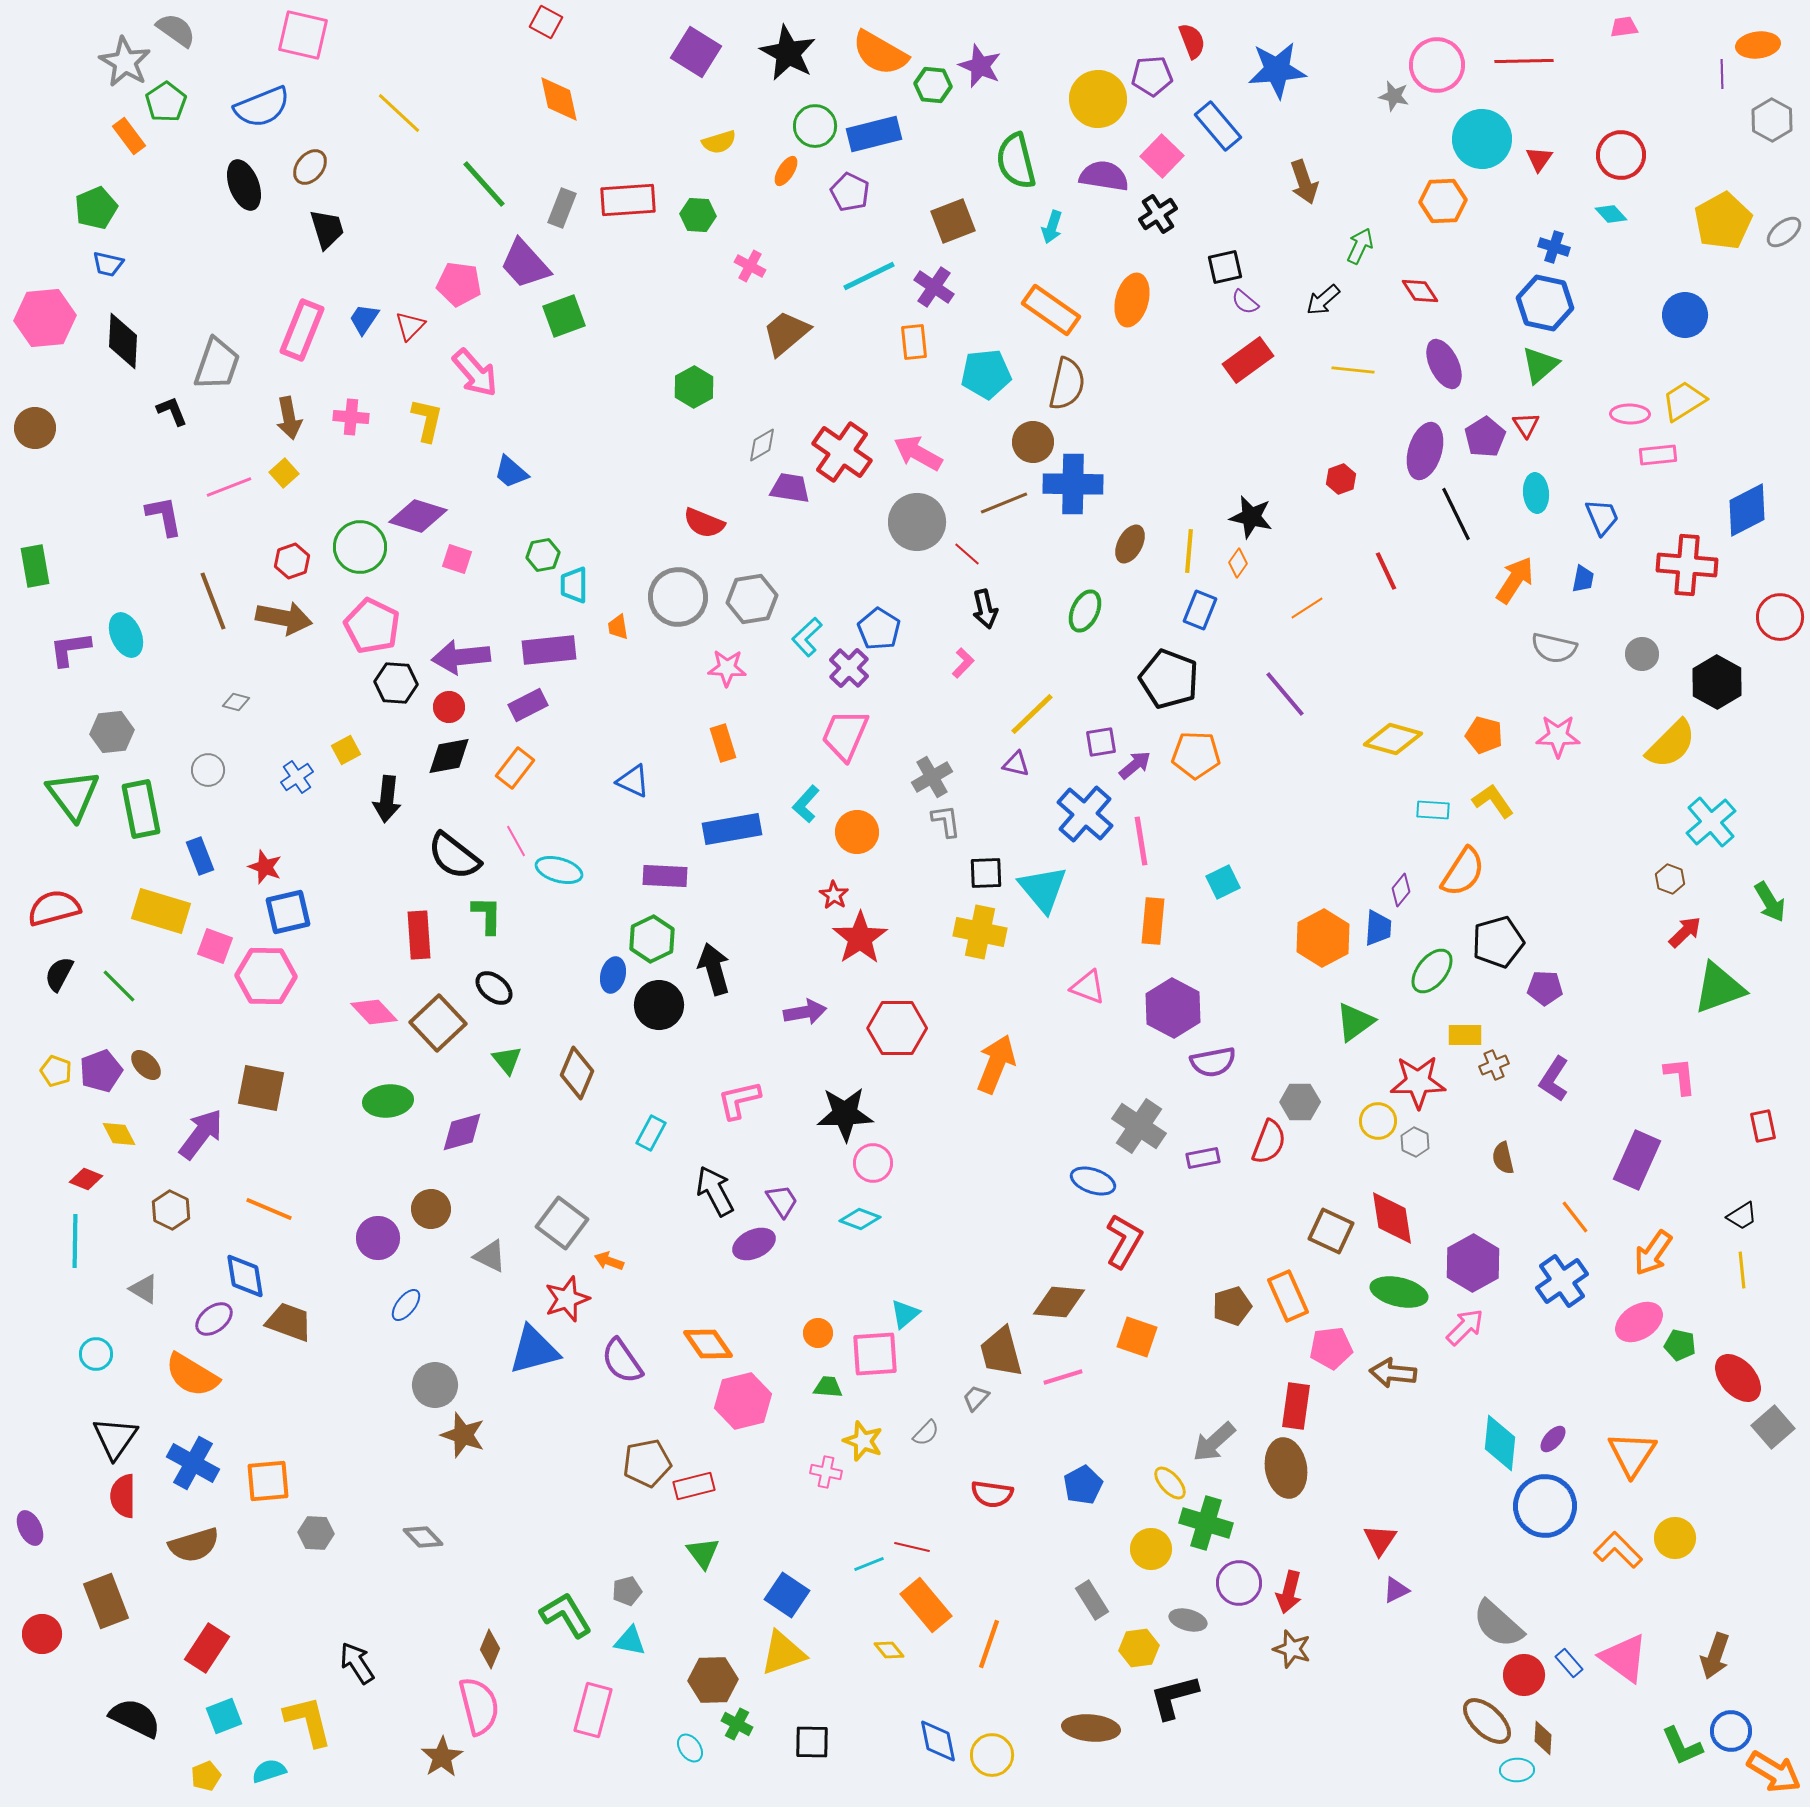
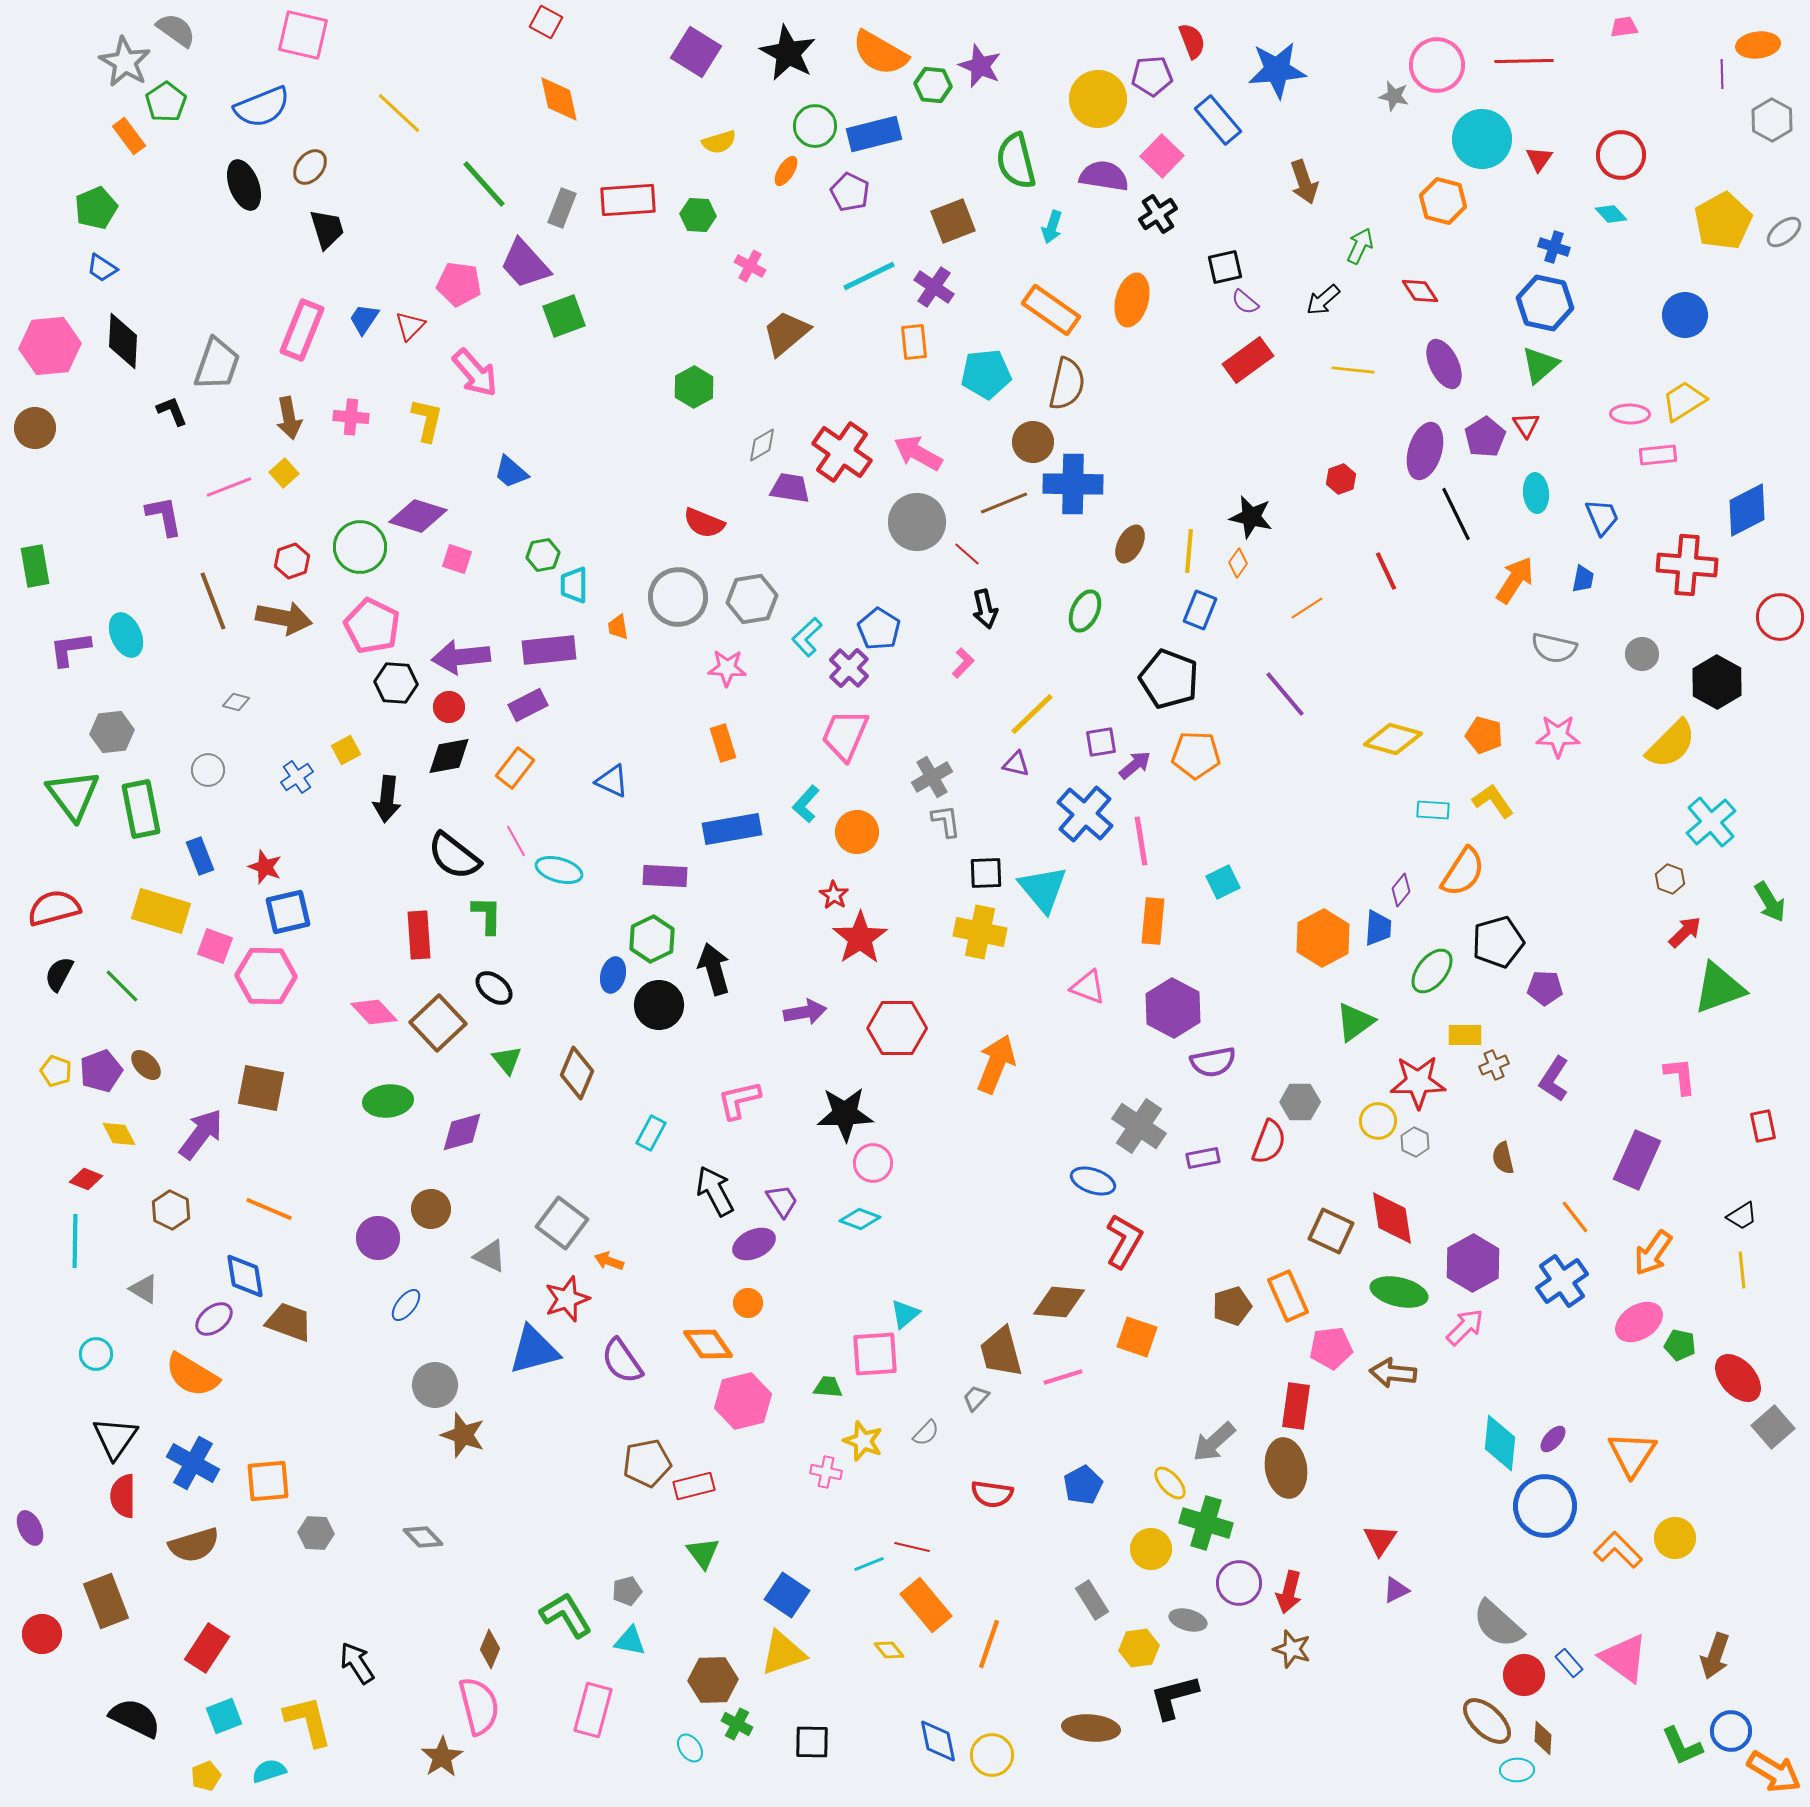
blue rectangle at (1218, 126): moved 6 px up
orange hexagon at (1443, 201): rotated 18 degrees clockwise
blue trapezoid at (108, 264): moved 6 px left, 4 px down; rotated 20 degrees clockwise
pink hexagon at (45, 318): moved 5 px right, 28 px down
blue triangle at (633, 781): moved 21 px left
green line at (119, 986): moved 3 px right
orange circle at (818, 1333): moved 70 px left, 30 px up
